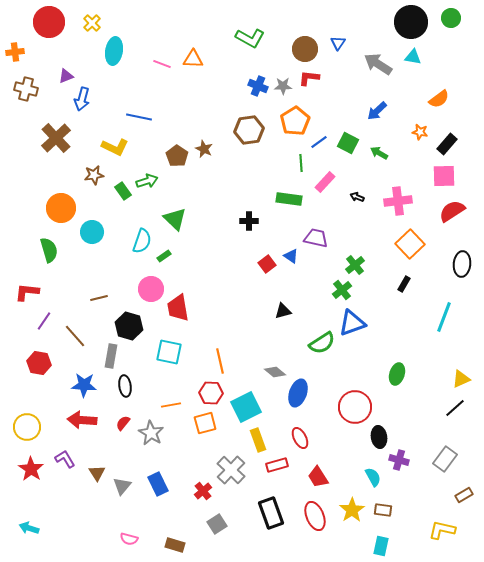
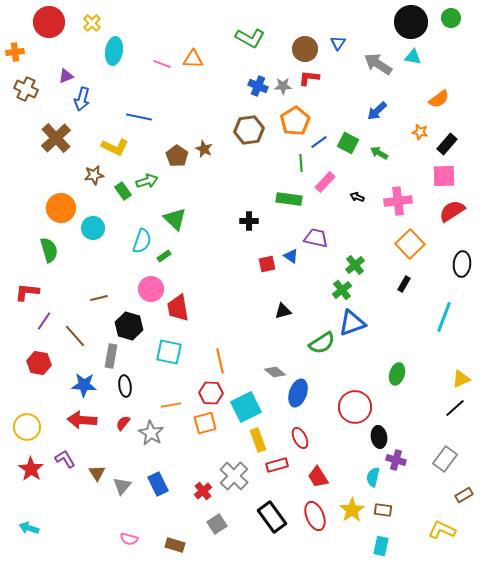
brown cross at (26, 89): rotated 10 degrees clockwise
cyan circle at (92, 232): moved 1 px right, 4 px up
red square at (267, 264): rotated 24 degrees clockwise
purple cross at (399, 460): moved 3 px left
gray cross at (231, 470): moved 3 px right, 6 px down
cyan semicircle at (373, 477): rotated 138 degrees counterclockwise
black rectangle at (271, 513): moved 1 px right, 4 px down; rotated 16 degrees counterclockwise
yellow L-shape at (442, 530): rotated 12 degrees clockwise
